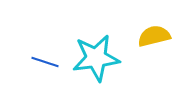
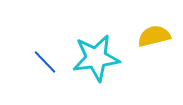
blue line: rotated 28 degrees clockwise
